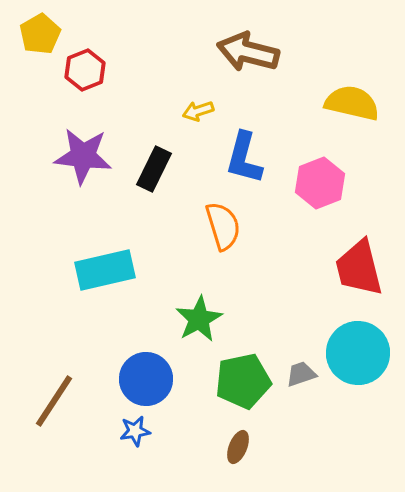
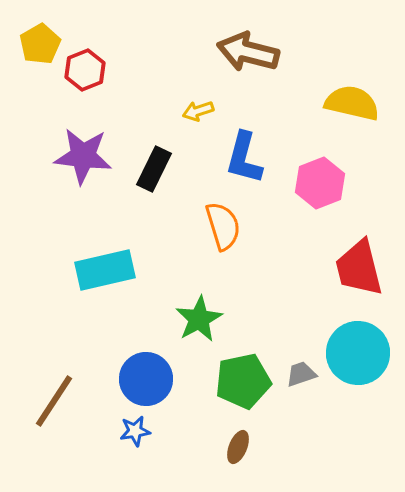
yellow pentagon: moved 10 px down
